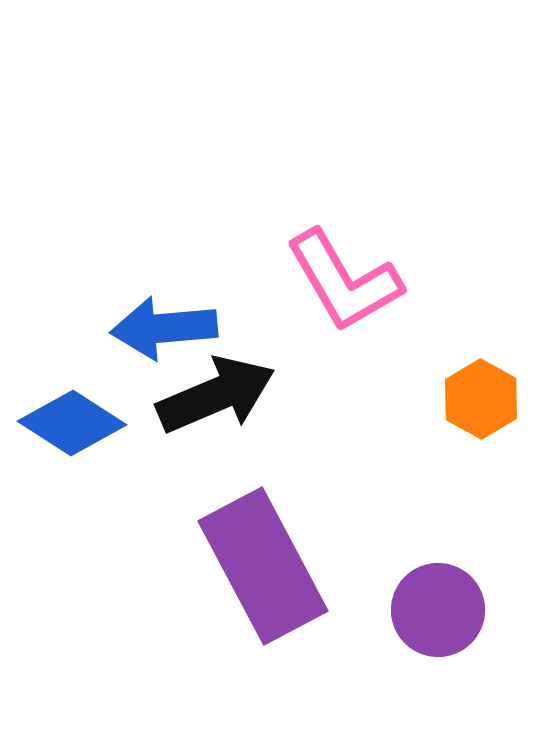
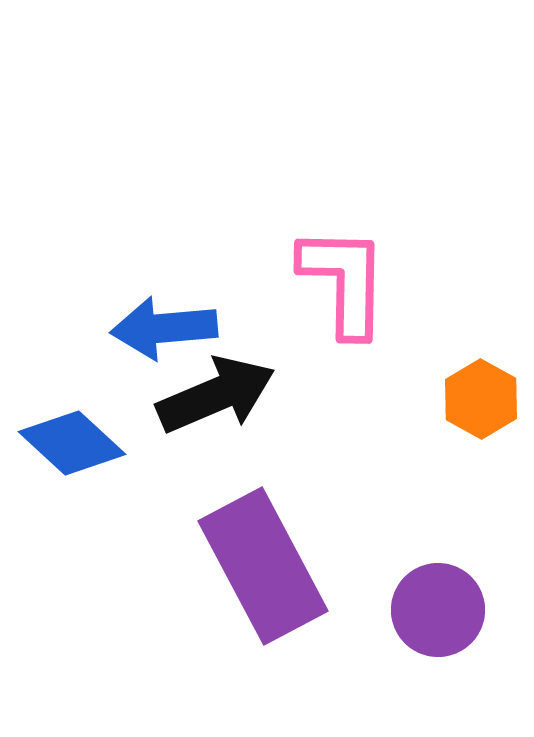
pink L-shape: rotated 149 degrees counterclockwise
blue diamond: moved 20 px down; rotated 10 degrees clockwise
